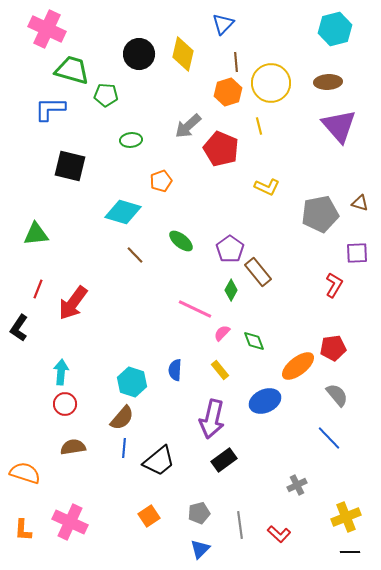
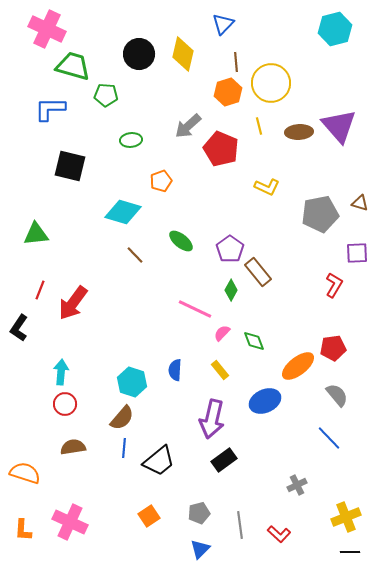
green trapezoid at (72, 70): moved 1 px right, 4 px up
brown ellipse at (328, 82): moved 29 px left, 50 px down
red line at (38, 289): moved 2 px right, 1 px down
